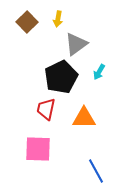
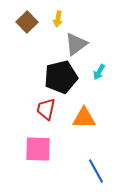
black pentagon: rotated 12 degrees clockwise
